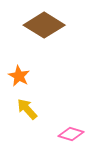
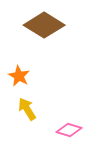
yellow arrow: rotated 10 degrees clockwise
pink diamond: moved 2 px left, 4 px up
